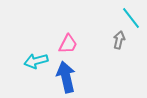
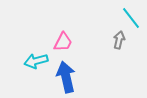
pink trapezoid: moved 5 px left, 2 px up
